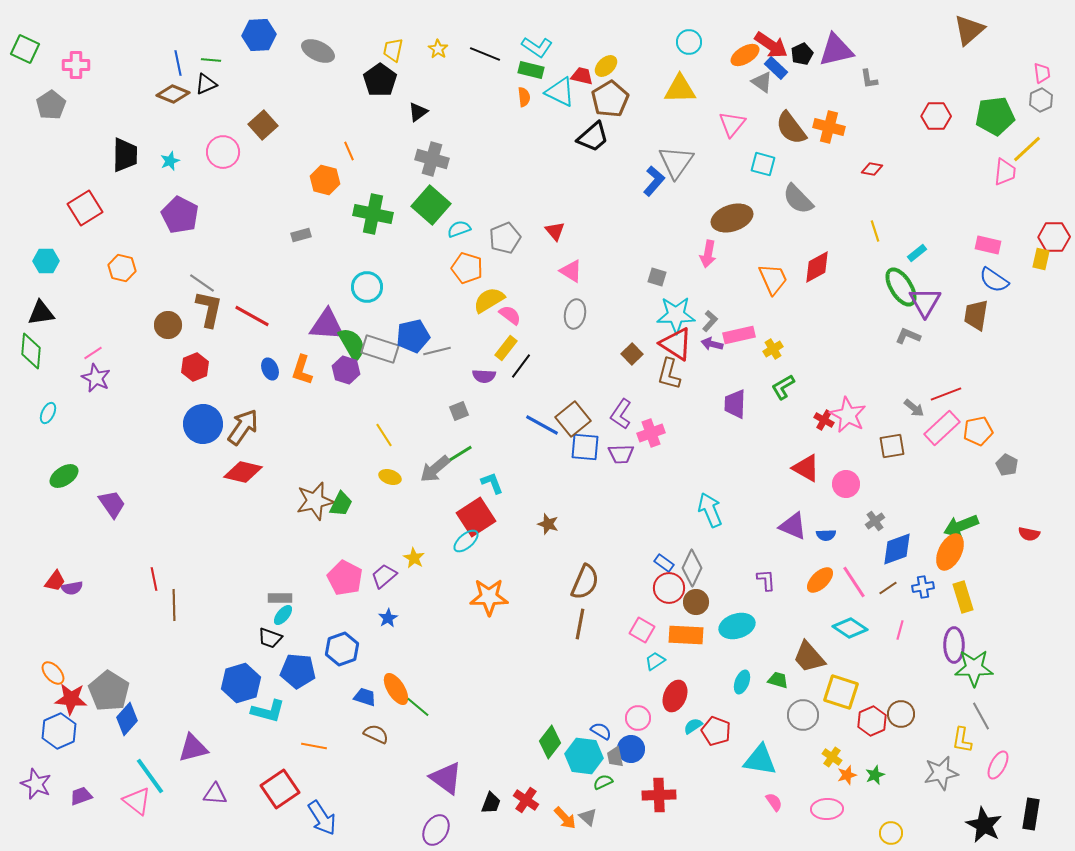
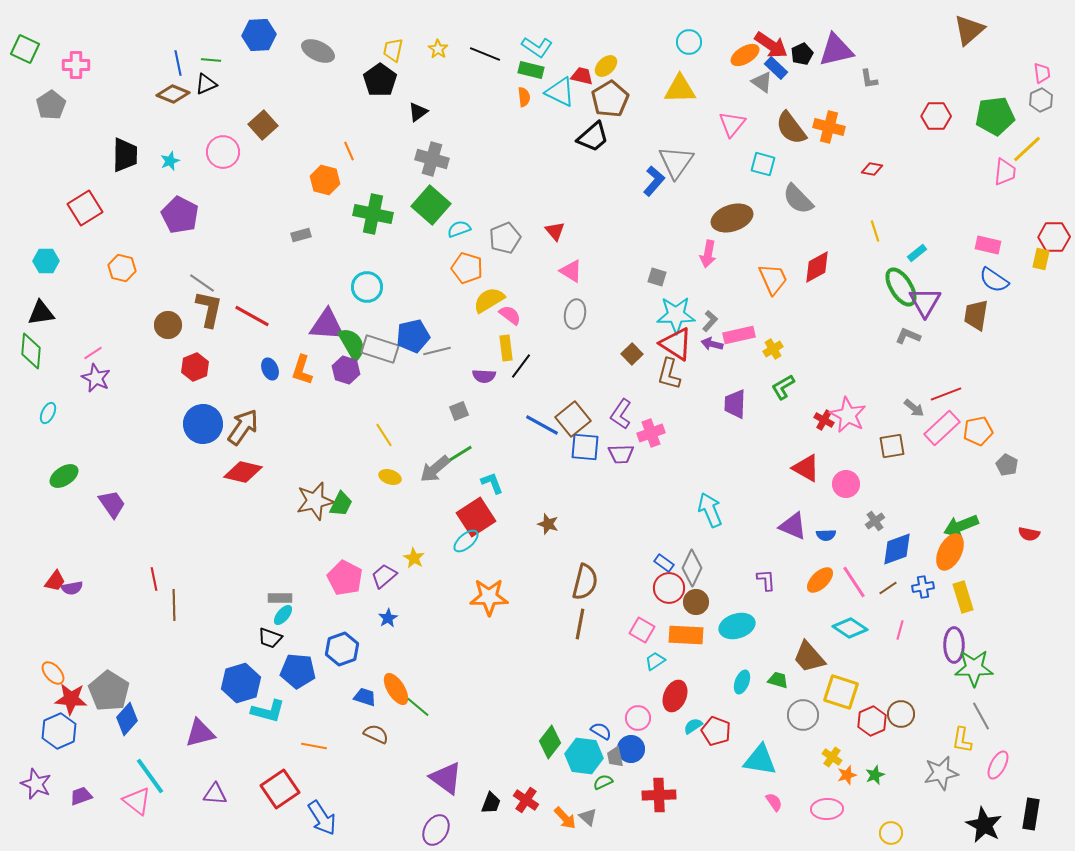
yellow rectangle at (506, 348): rotated 45 degrees counterclockwise
brown semicircle at (585, 582): rotated 9 degrees counterclockwise
purple triangle at (193, 748): moved 7 px right, 15 px up
